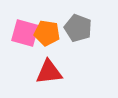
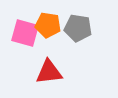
gray pentagon: rotated 12 degrees counterclockwise
orange pentagon: moved 1 px right, 8 px up
